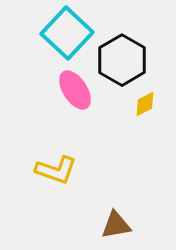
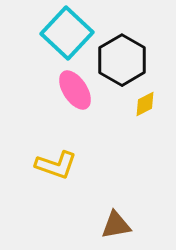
yellow L-shape: moved 5 px up
